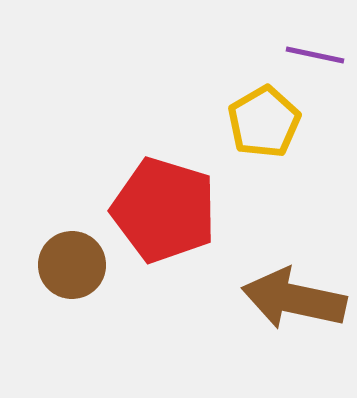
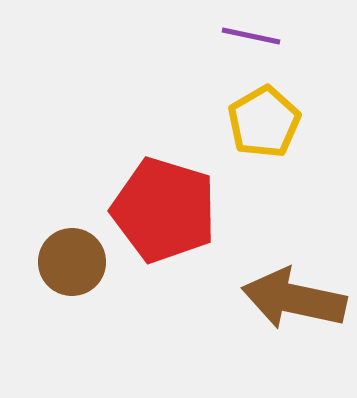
purple line: moved 64 px left, 19 px up
brown circle: moved 3 px up
